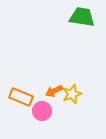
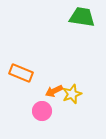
orange rectangle: moved 24 px up
